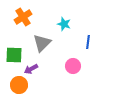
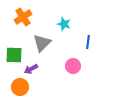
orange circle: moved 1 px right, 2 px down
